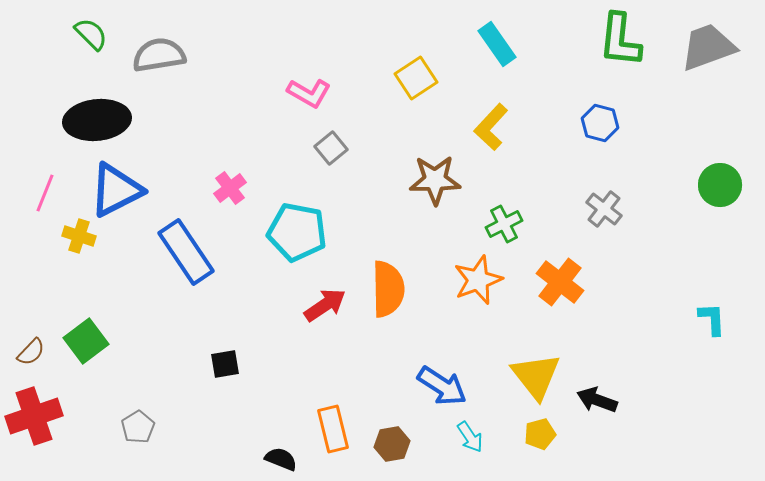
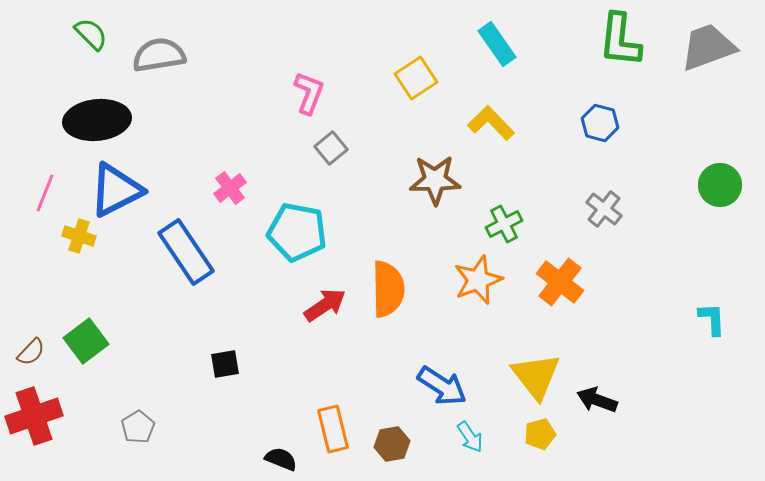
pink L-shape: rotated 99 degrees counterclockwise
yellow L-shape: moved 4 px up; rotated 93 degrees clockwise
